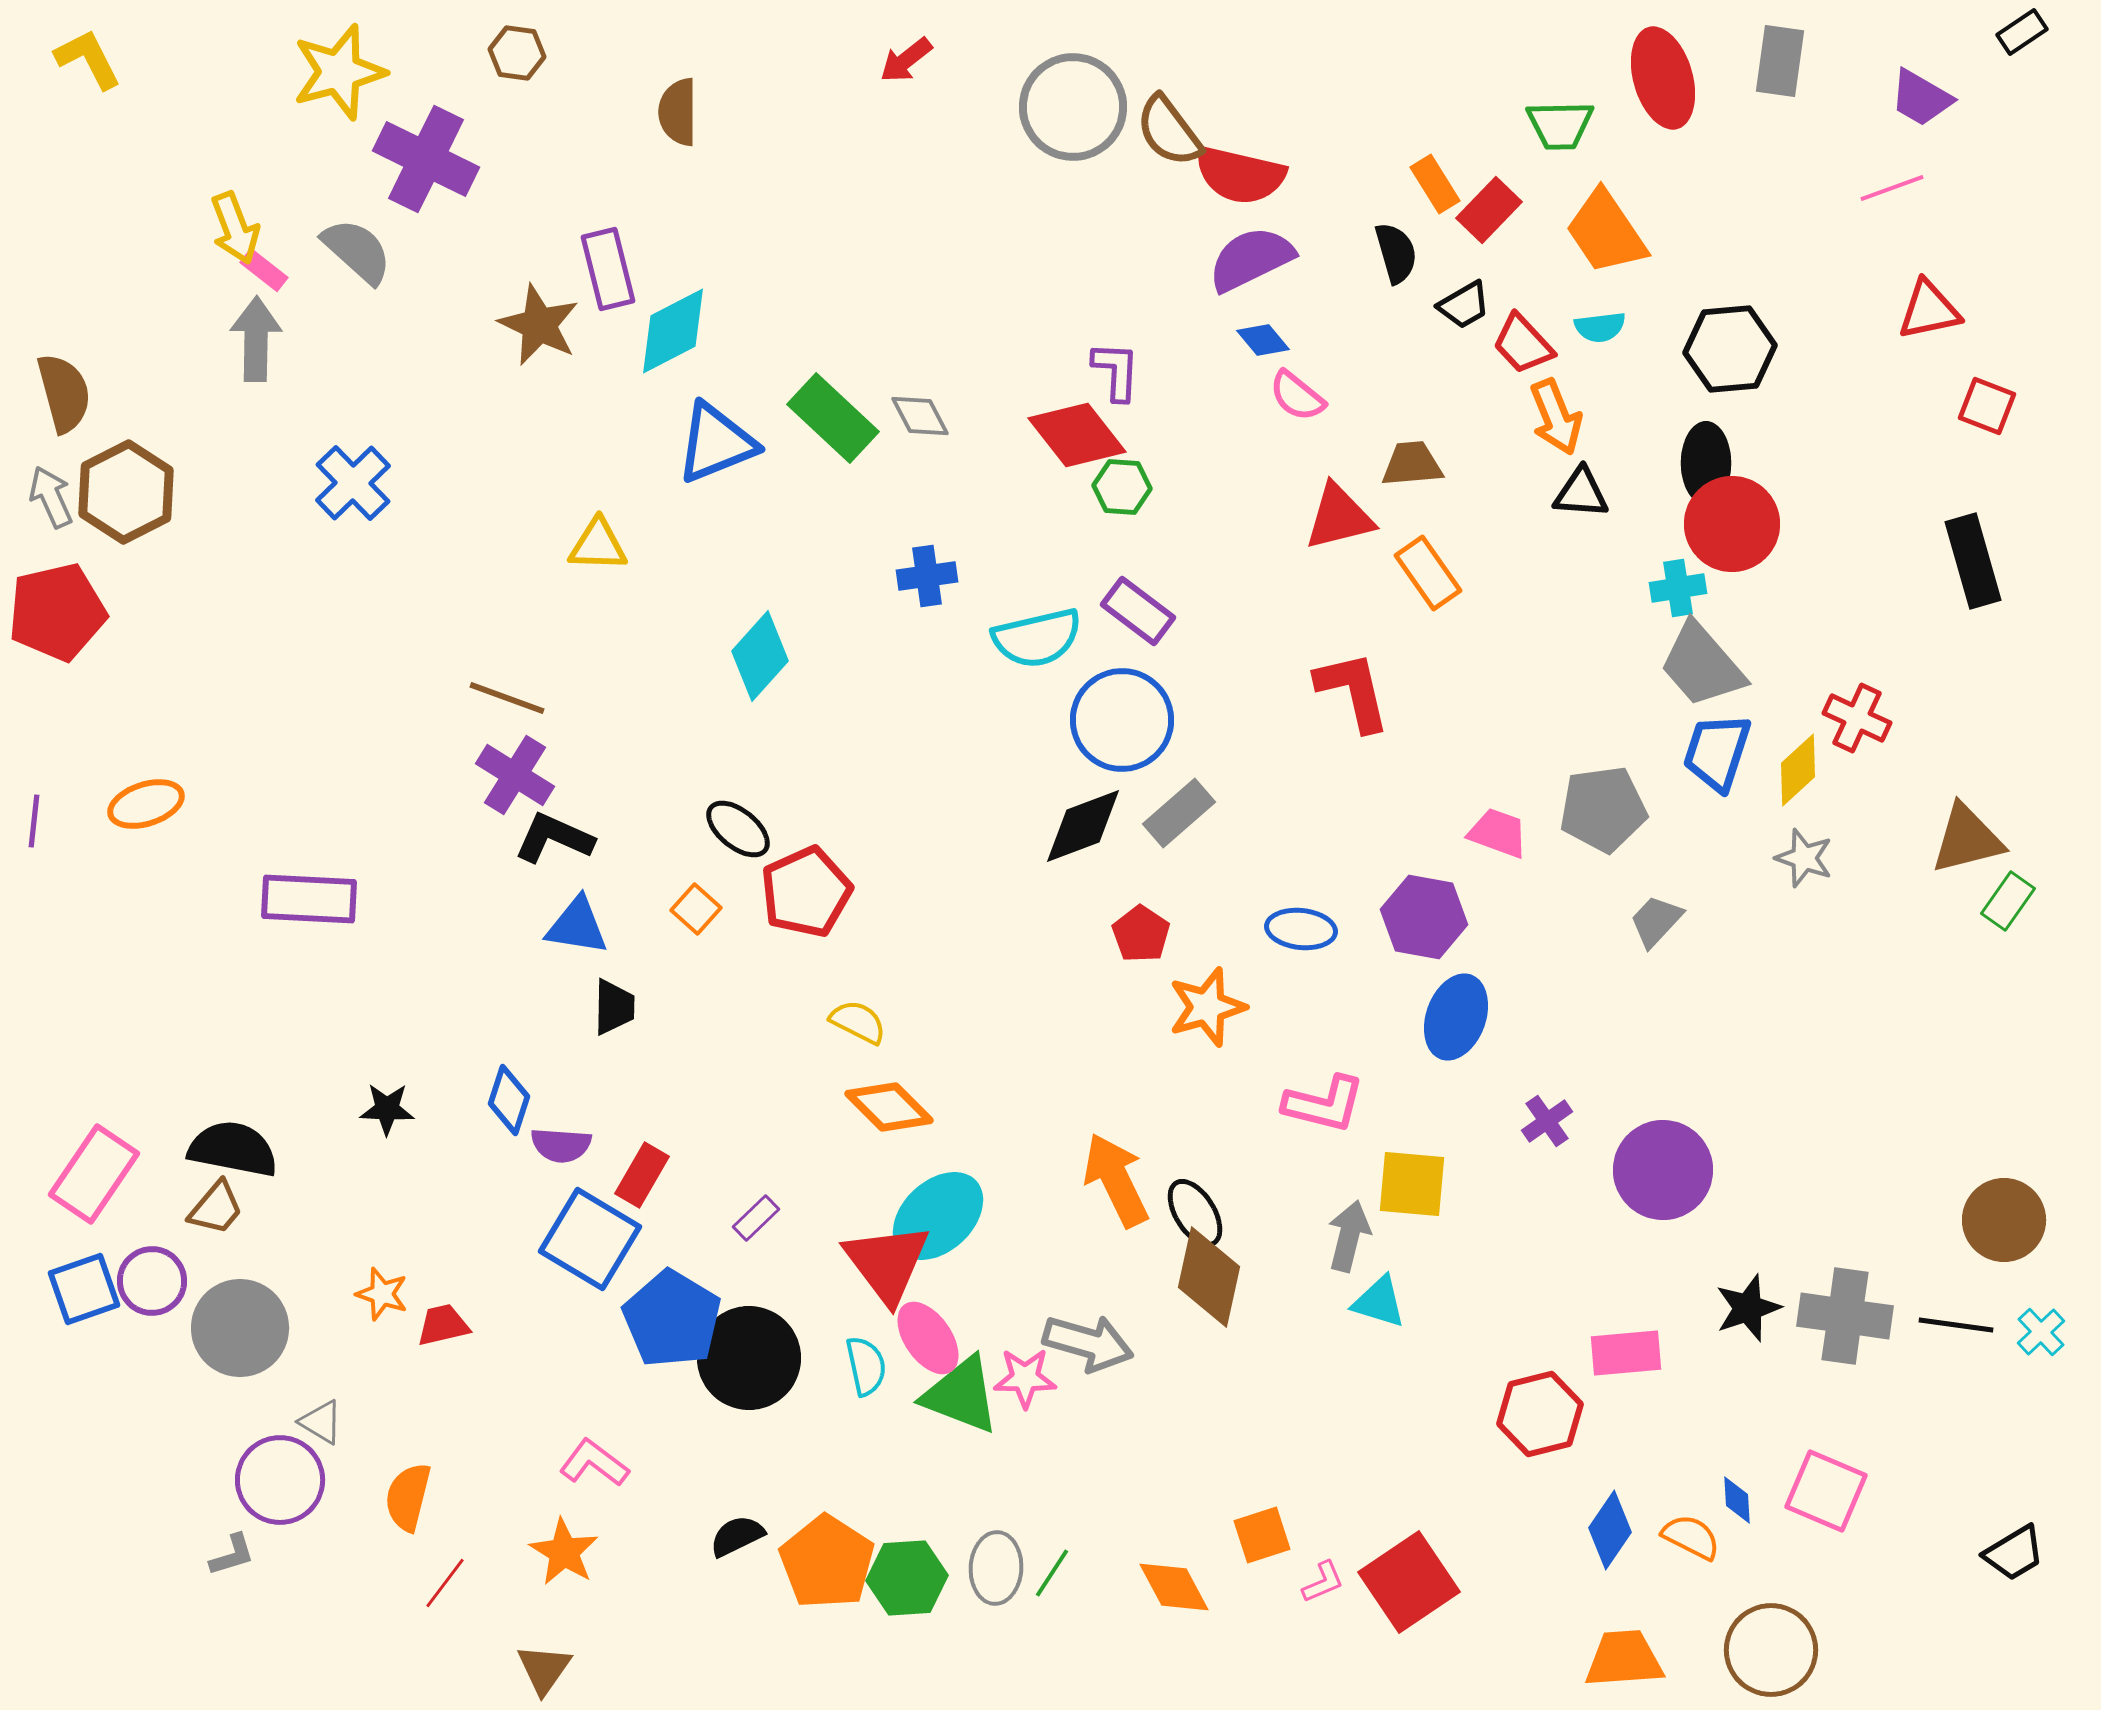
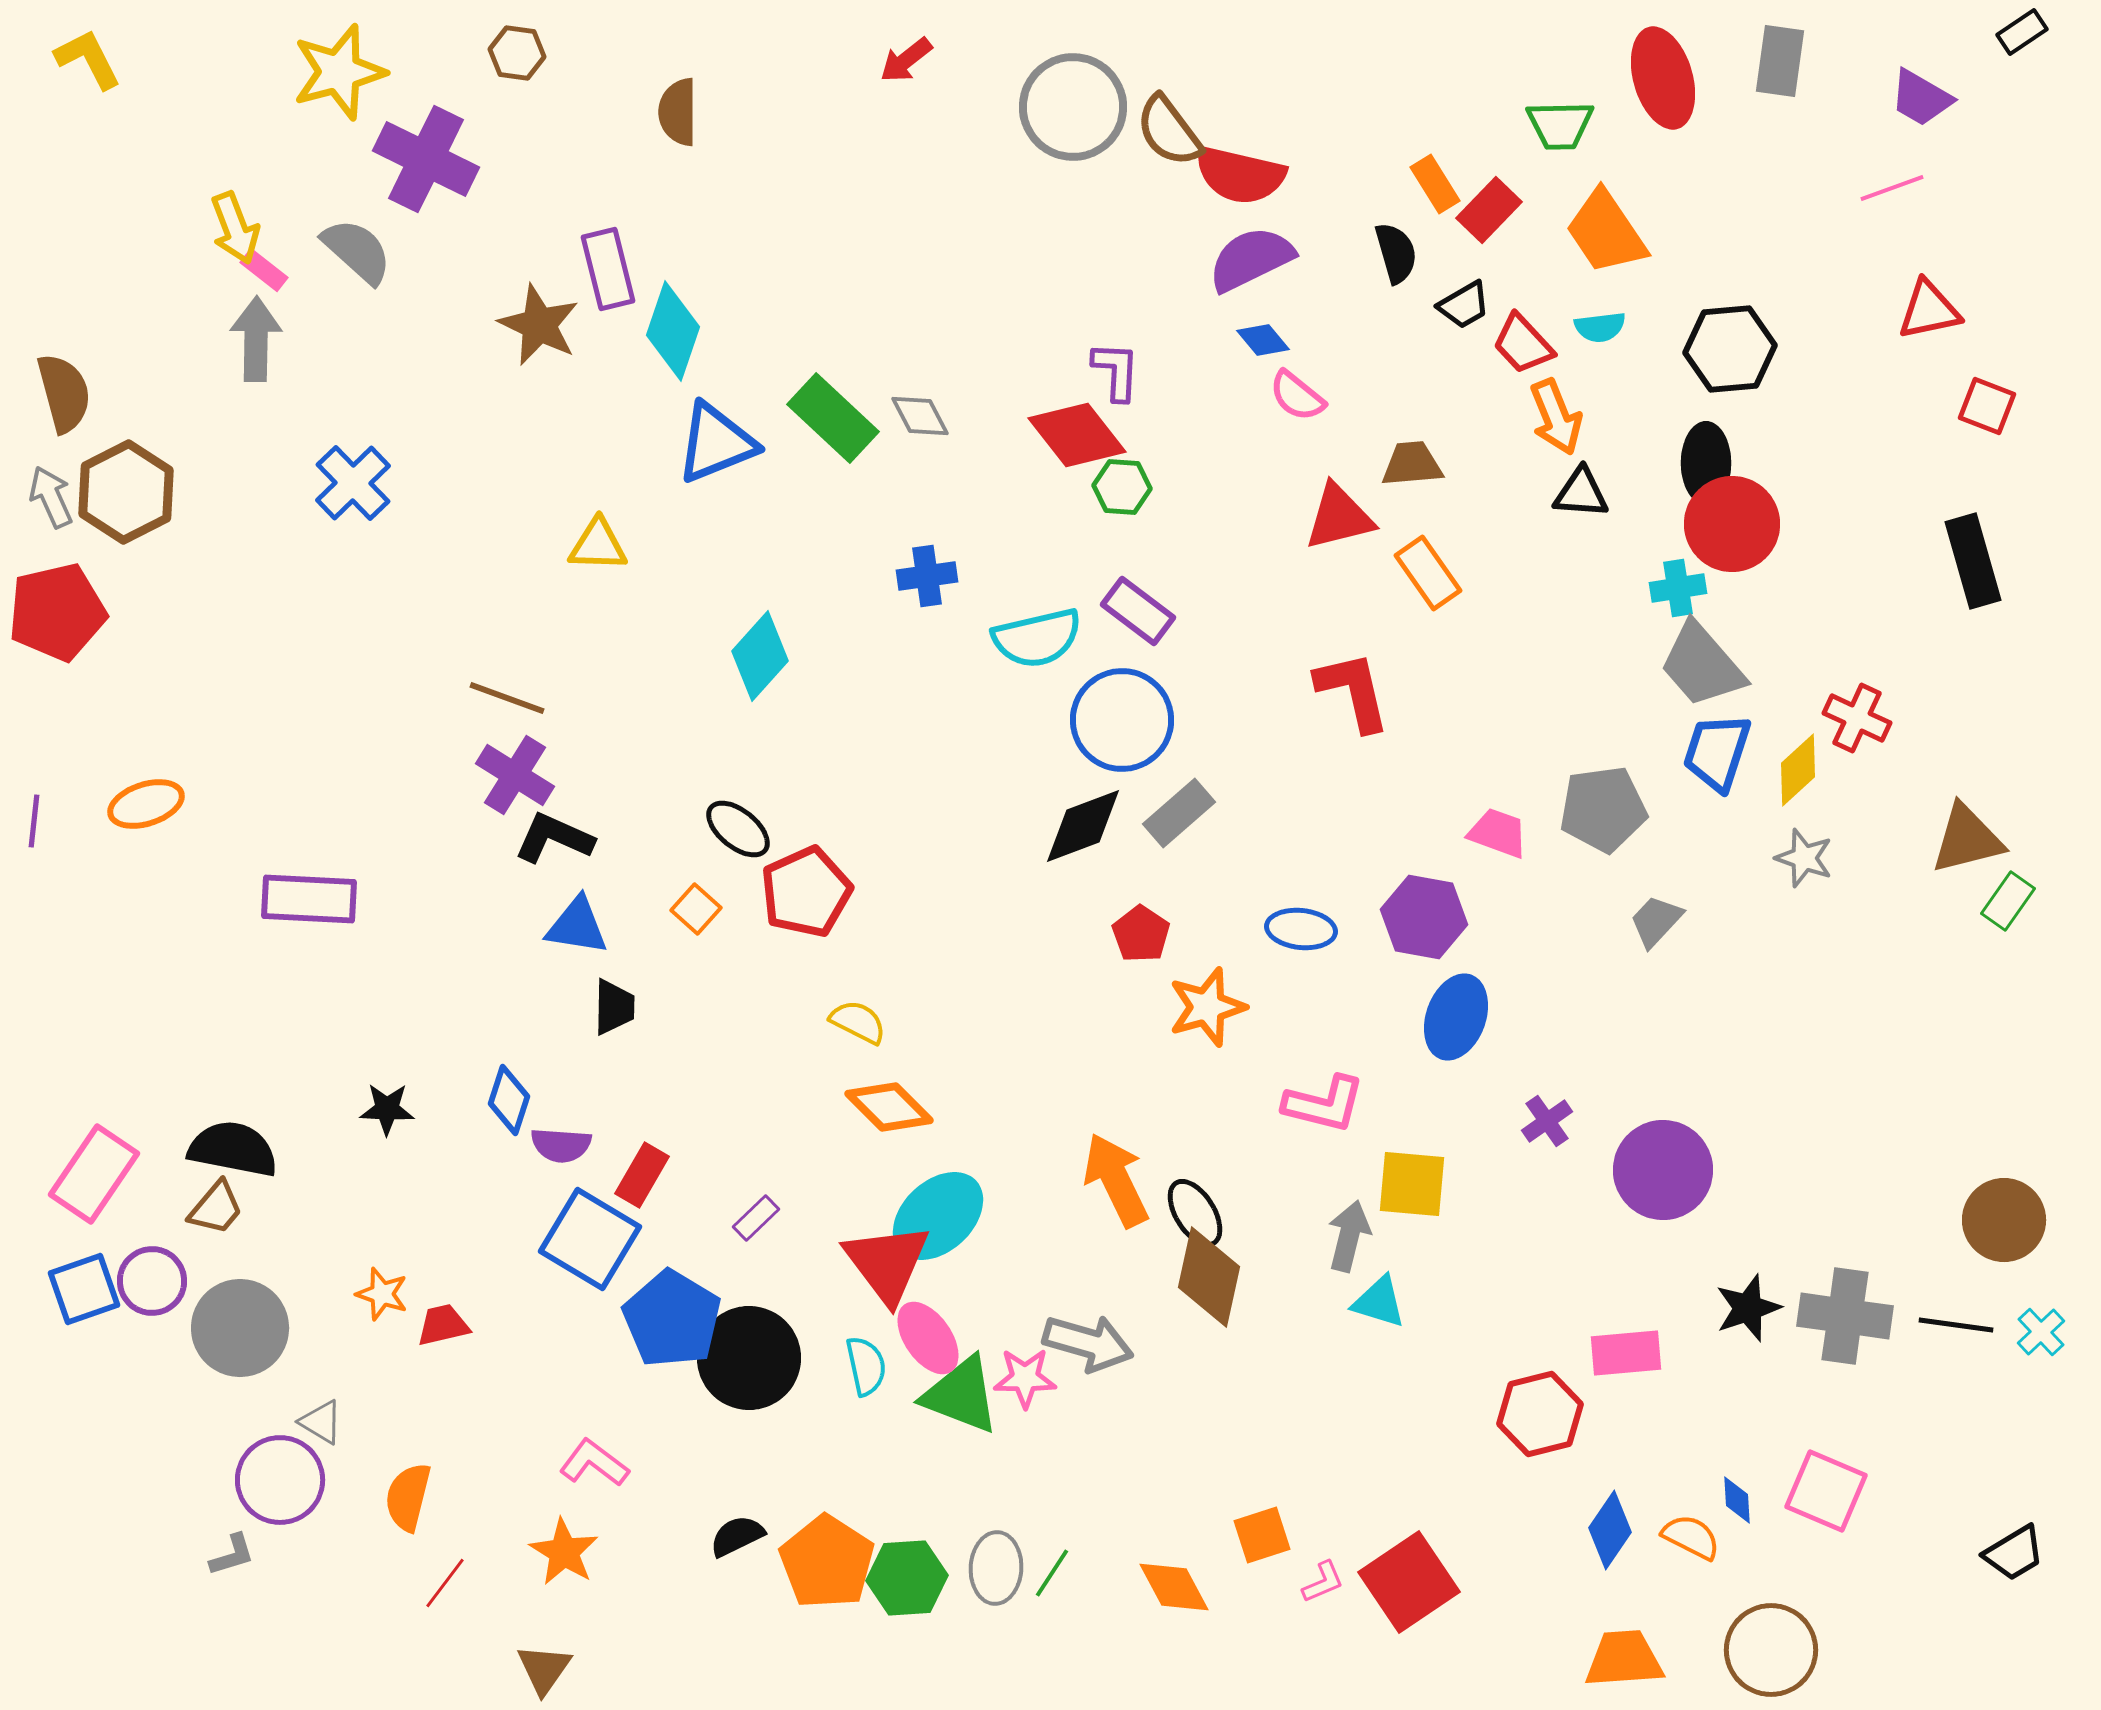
cyan diamond at (673, 331): rotated 44 degrees counterclockwise
